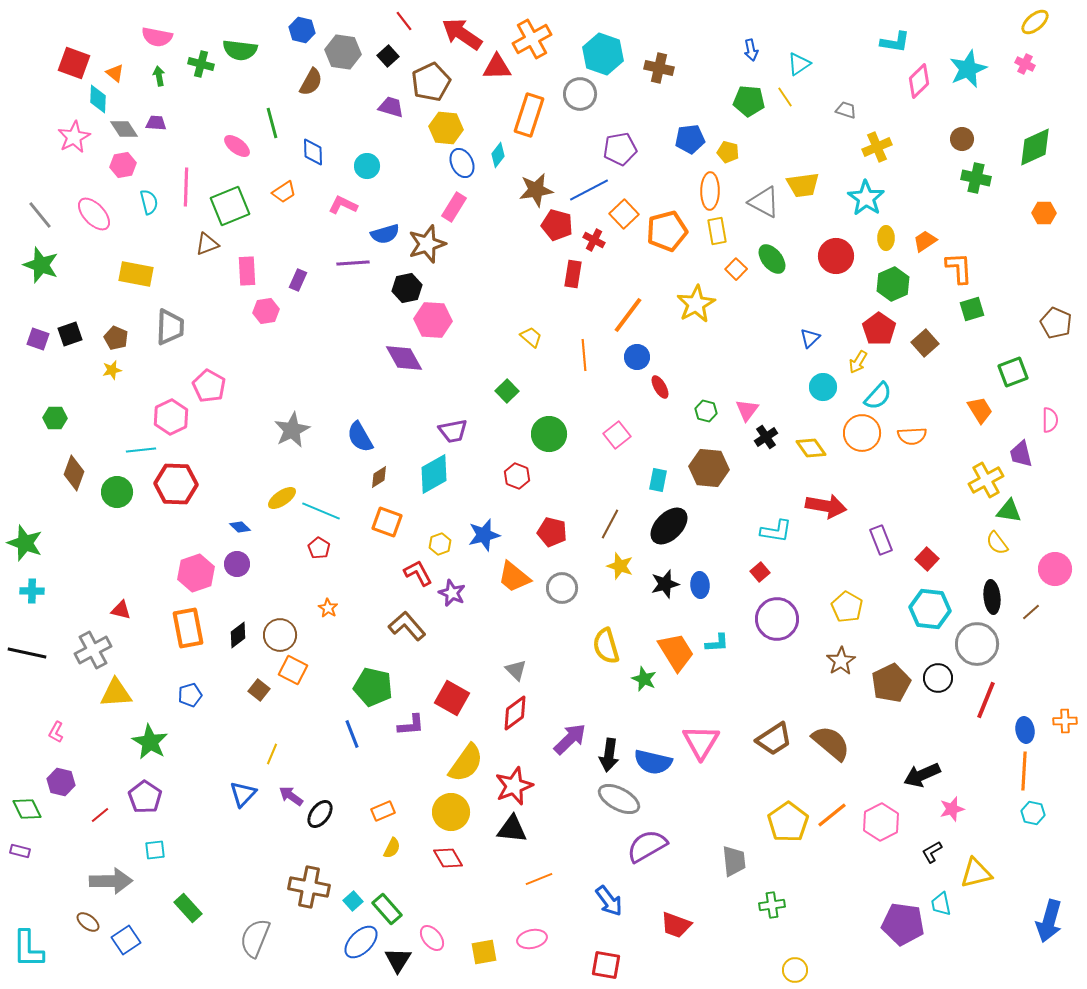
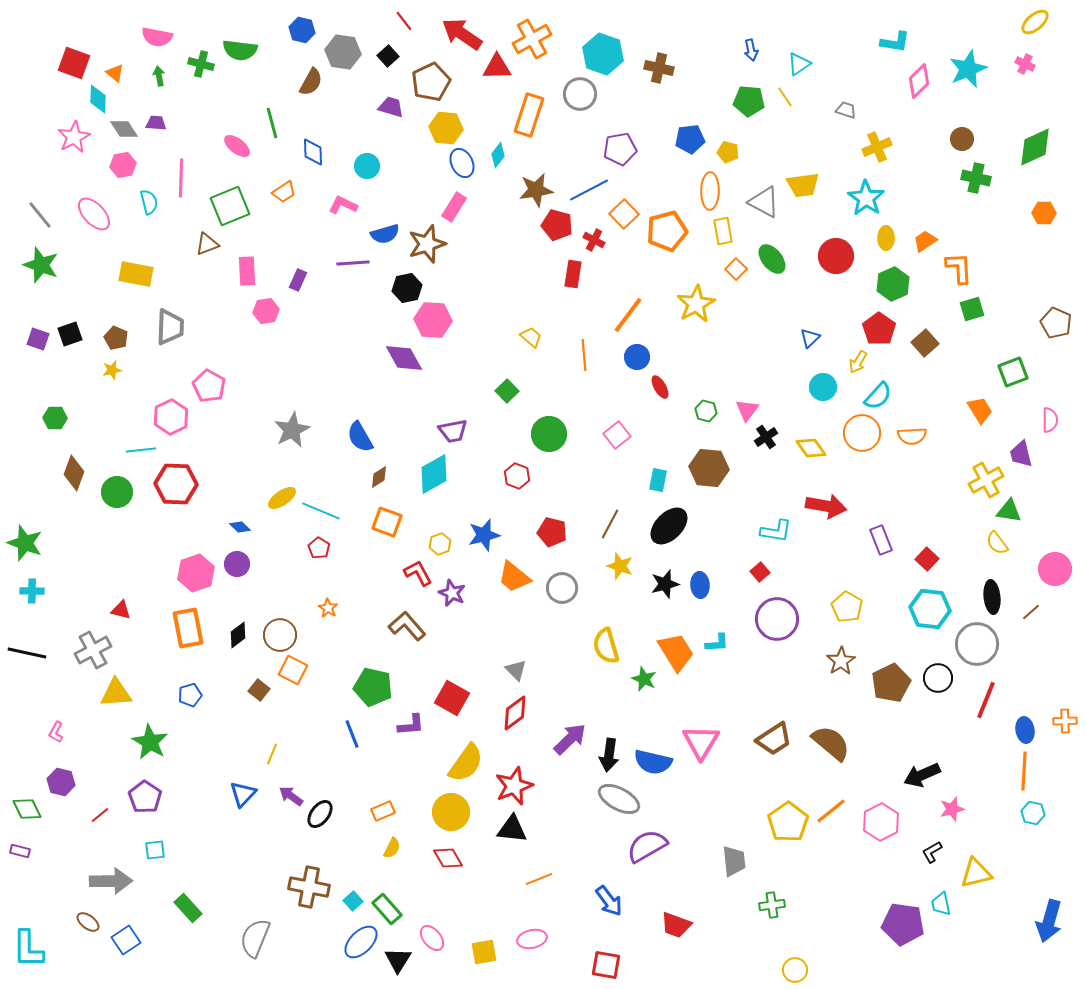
pink line at (186, 187): moved 5 px left, 9 px up
yellow rectangle at (717, 231): moved 6 px right
orange line at (832, 815): moved 1 px left, 4 px up
